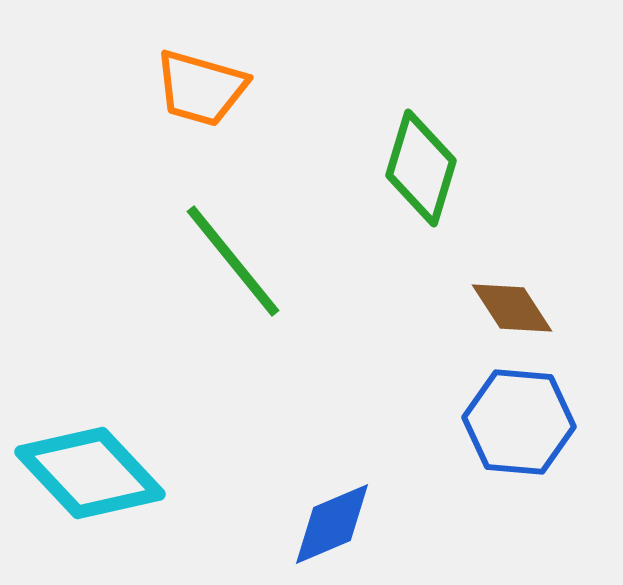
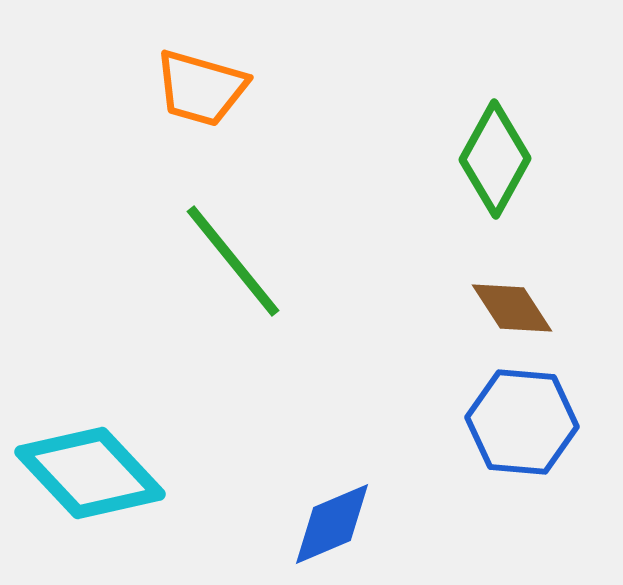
green diamond: moved 74 px right, 9 px up; rotated 12 degrees clockwise
blue hexagon: moved 3 px right
